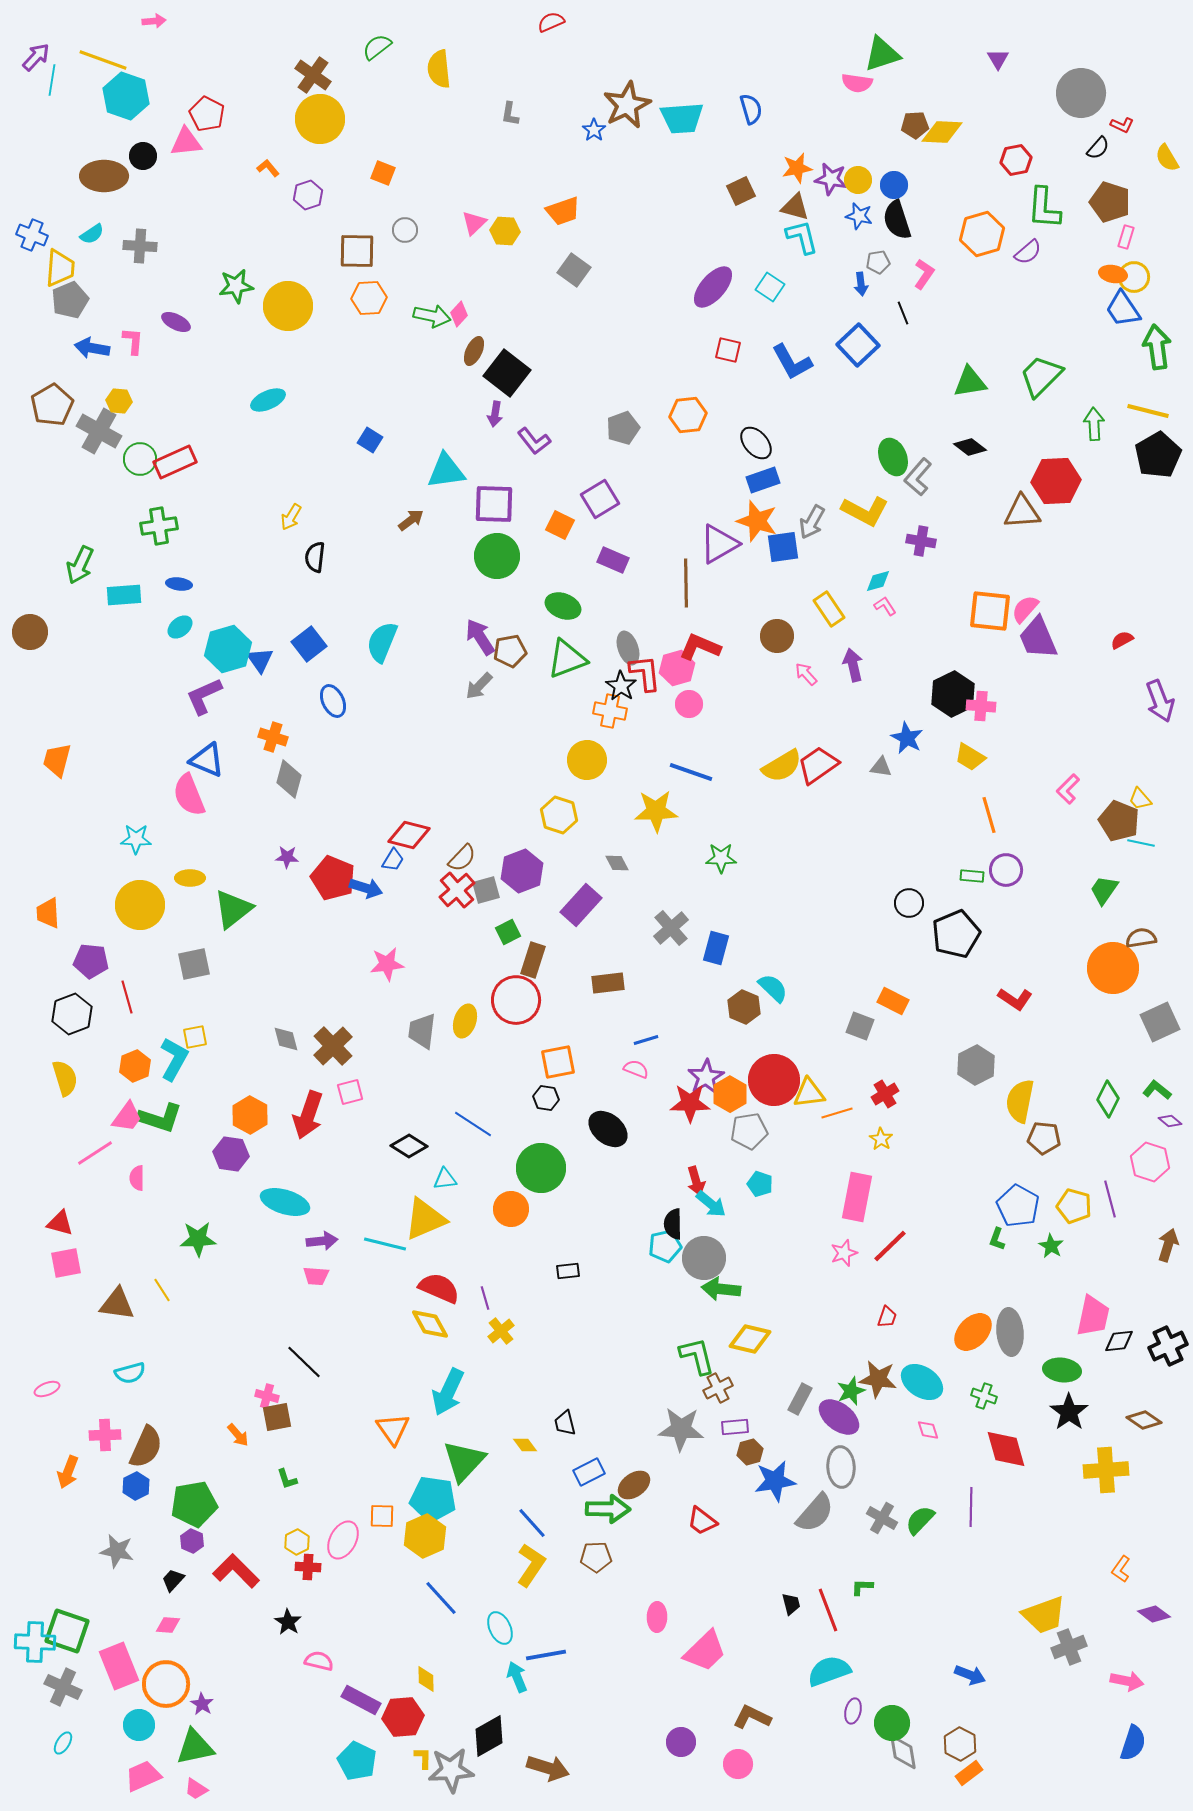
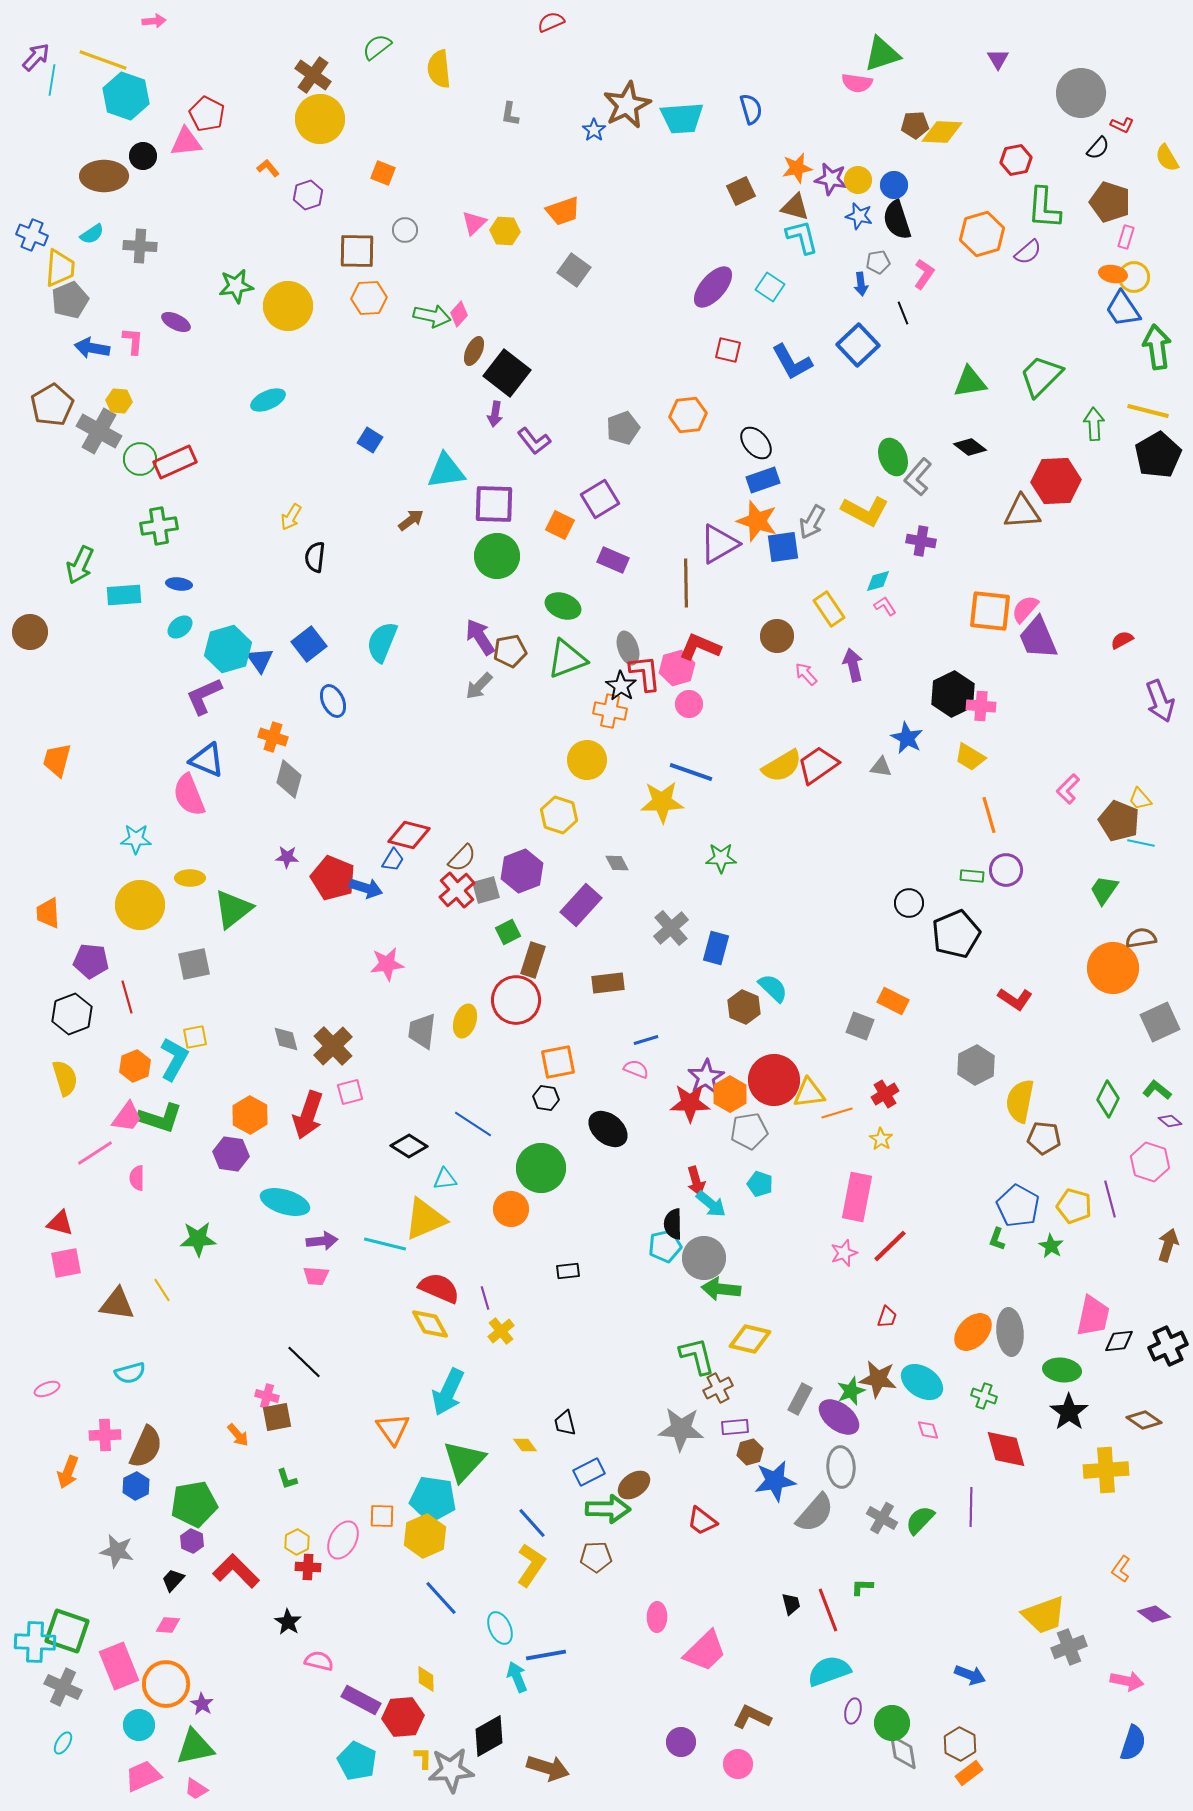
yellow star at (656, 811): moved 6 px right, 9 px up
